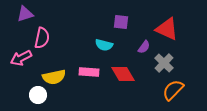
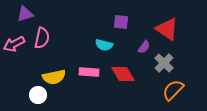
red triangle: rotated 10 degrees clockwise
pink arrow: moved 7 px left, 14 px up
